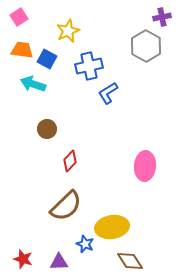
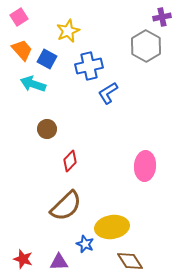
orange trapezoid: rotated 40 degrees clockwise
